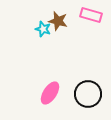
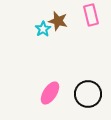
pink rectangle: rotated 60 degrees clockwise
cyan star: rotated 21 degrees clockwise
